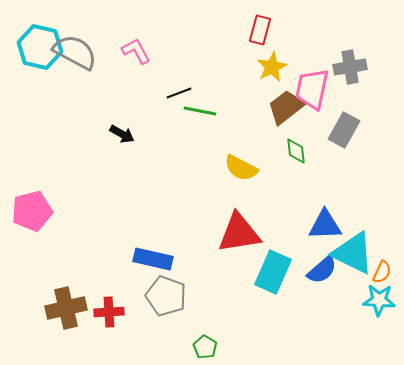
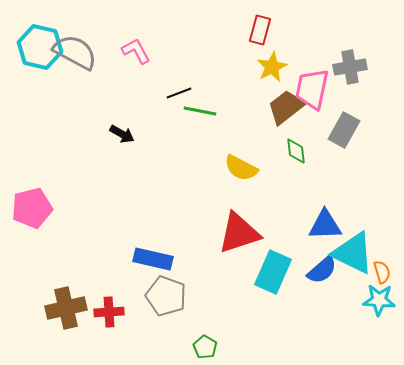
pink pentagon: moved 3 px up
red triangle: rotated 9 degrees counterclockwise
orange semicircle: rotated 40 degrees counterclockwise
